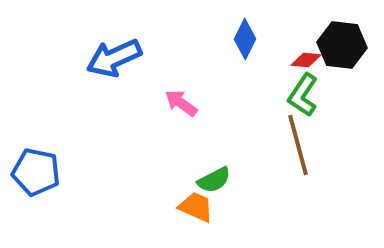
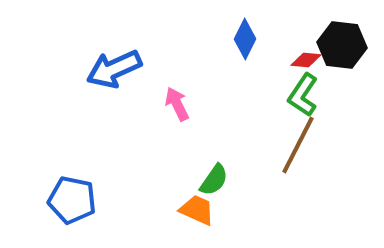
blue arrow: moved 11 px down
pink arrow: moved 4 px left, 1 px down; rotated 28 degrees clockwise
brown line: rotated 42 degrees clockwise
blue pentagon: moved 36 px right, 28 px down
green semicircle: rotated 28 degrees counterclockwise
orange trapezoid: moved 1 px right, 3 px down
